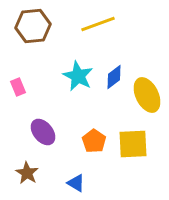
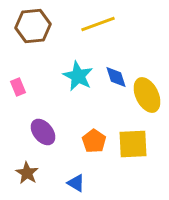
blue diamond: moved 2 px right; rotated 70 degrees counterclockwise
